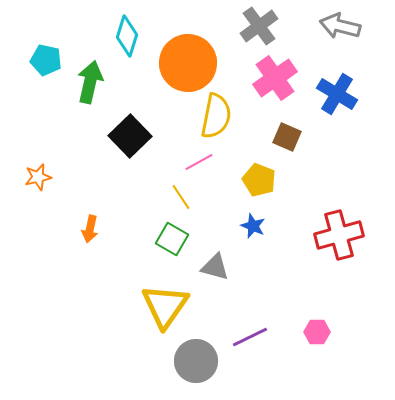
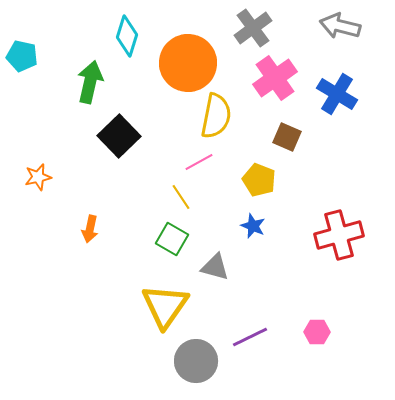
gray cross: moved 6 px left, 2 px down
cyan pentagon: moved 24 px left, 4 px up
black square: moved 11 px left
